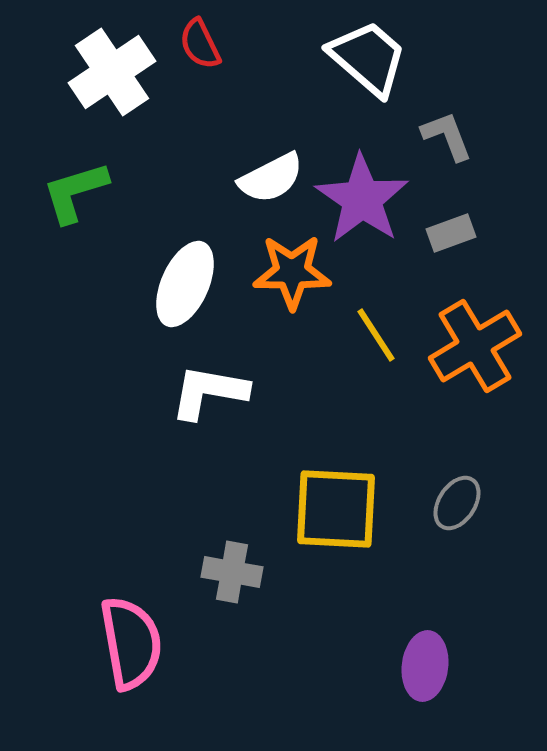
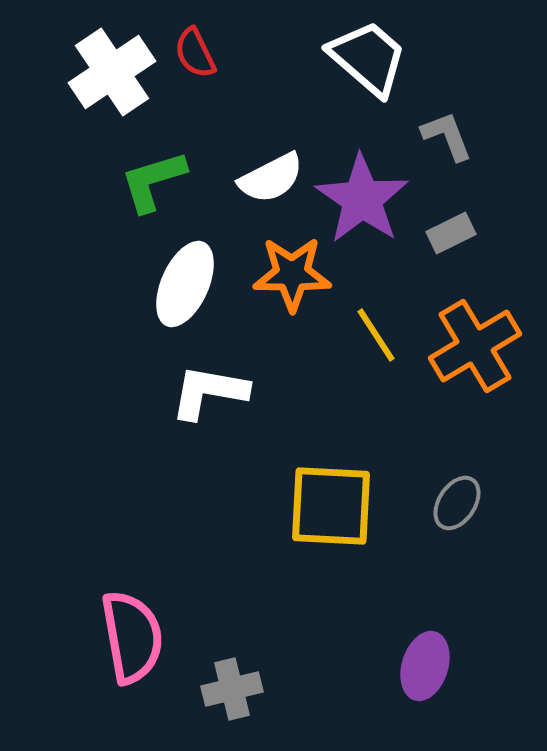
red semicircle: moved 5 px left, 9 px down
green L-shape: moved 78 px right, 11 px up
gray rectangle: rotated 6 degrees counterclockwise
orange star: moved 2 px down
yellow square: moved 5 px left, 3 px up
gray cross: moved 117 px down; rotated 24 degrees counterclockwise
pink semicircle: moved 1 px right, 6 px up
purple ellipse: rotated 10 degrees clockwise
